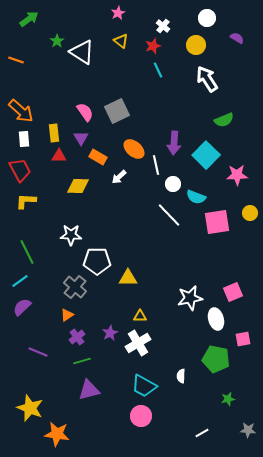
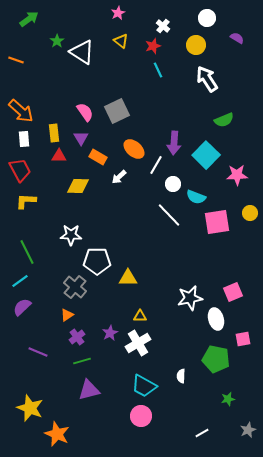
white line at (156, 165): rotated 42 degrees clockwise
gray star at (248, 430): rotated 28 degrees counterclockwise
orange star at (57, 434): rotated 15 degrees clockwise
